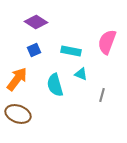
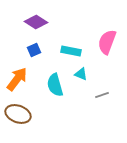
gray line: rotated 56 degrees clockwise
